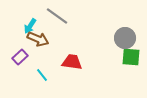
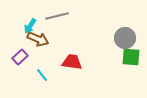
gray line: rotated 50 degrees counterclockwise
